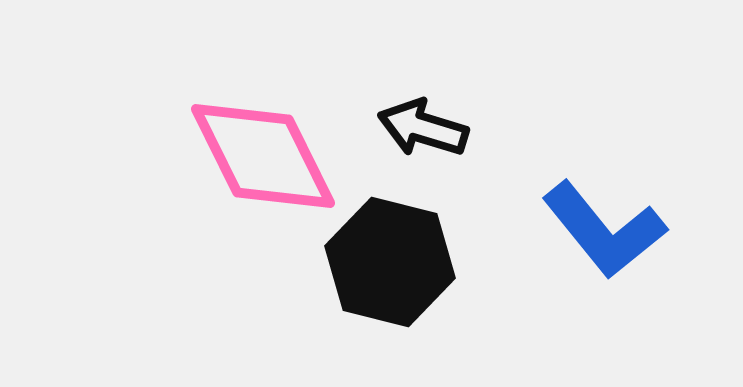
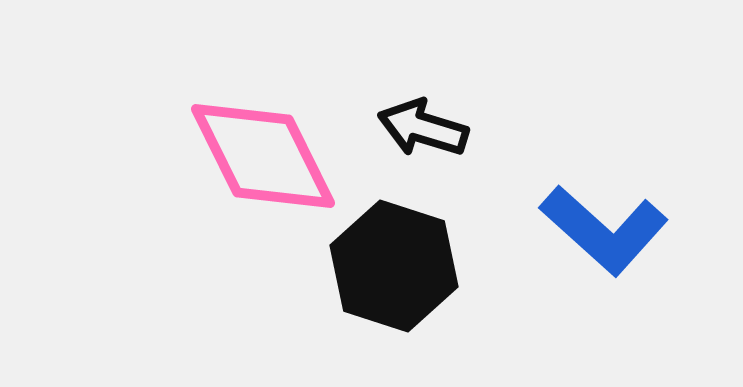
blue L-shape: rotated 9 degrees counterclockwise
black hexagon: moved 4 px right, 4 px down; rotated 4 degrees clockwise
